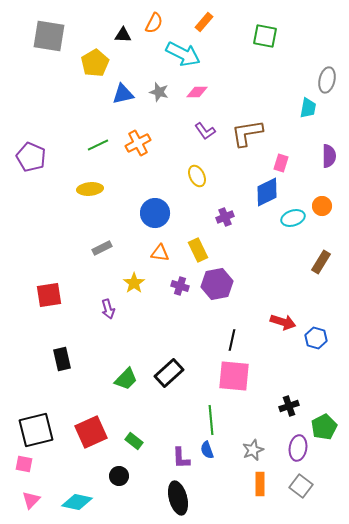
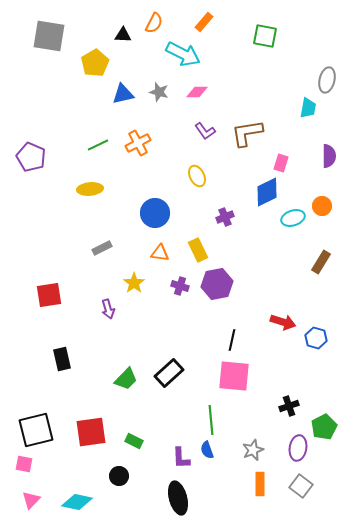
red square at (91, 432): rotated 16 degrees clockwise
green rectangle at (134, 441): rotated 12 degrees counterclockwise
